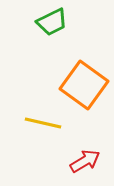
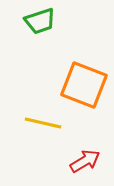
green trapezoid: moved 12 px left, 1 px up; rotated 8 degrees clockwise
orange square: rotated 15 degrees counterclockwise
